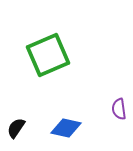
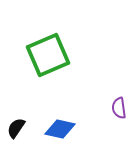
purple semicircle: moved 1 px up
blue diamond: moved 6 px left, 1 px down
